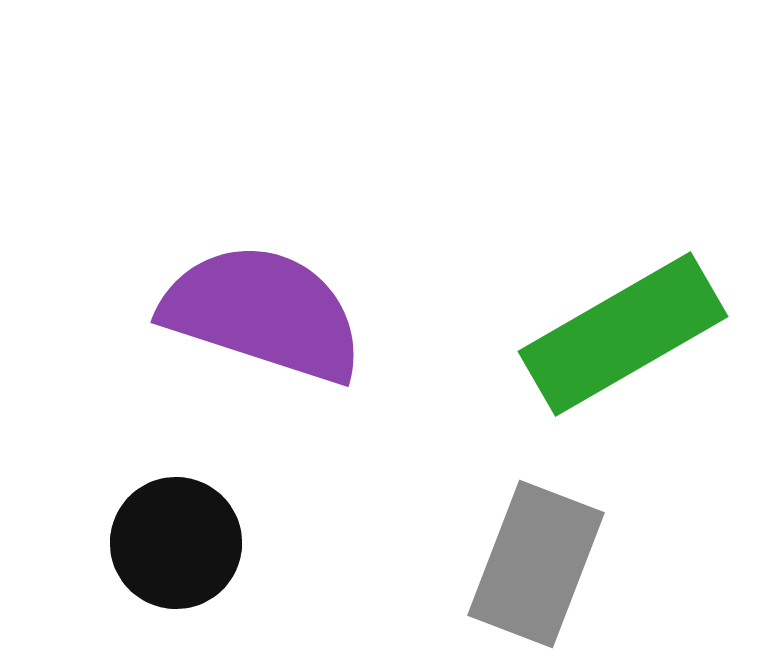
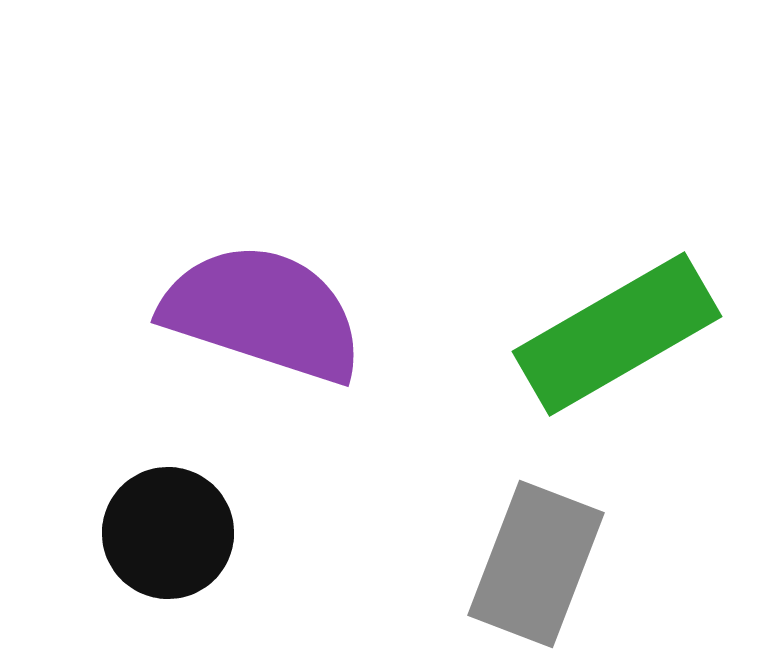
green rectangle: moved 6 px left
black circle: moved 8 px left, 10 px up
